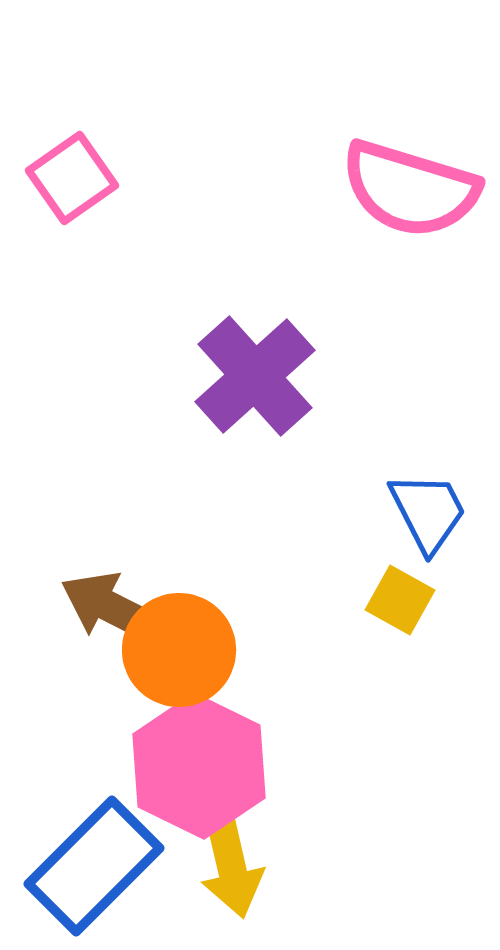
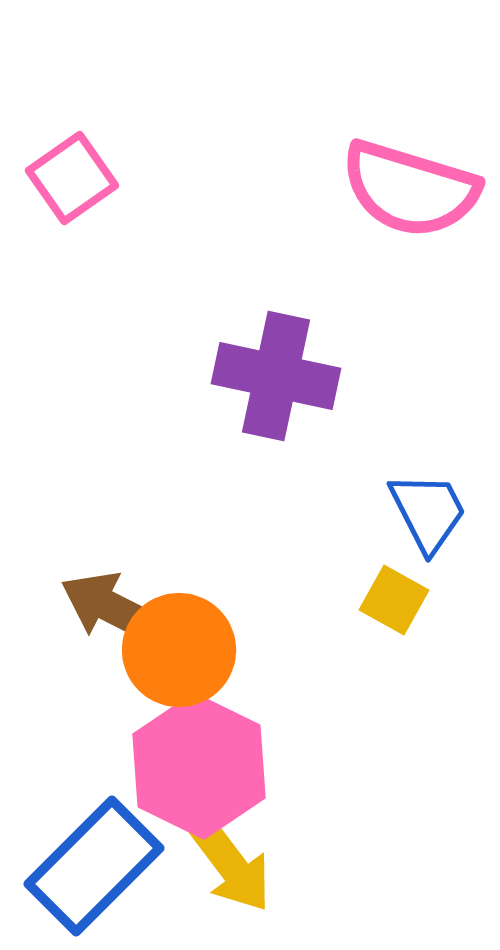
purple cross: moved 21 px right; rotated 36 degrees counterclockwise
yellow square: moved 6 px left
yellow arrow: rotated 24 degrees counterclockwise
